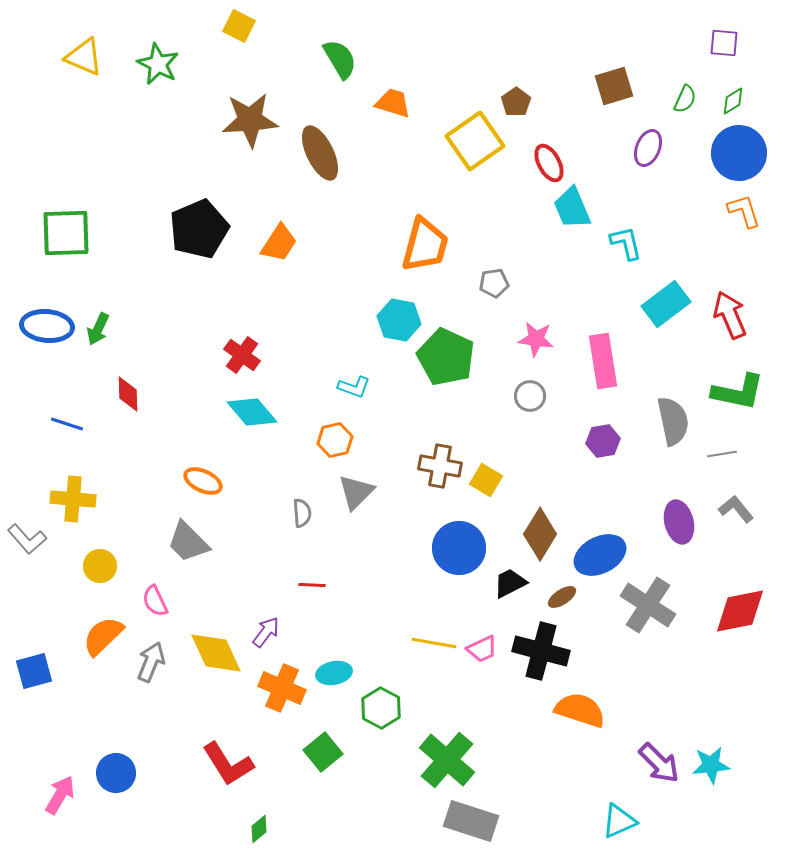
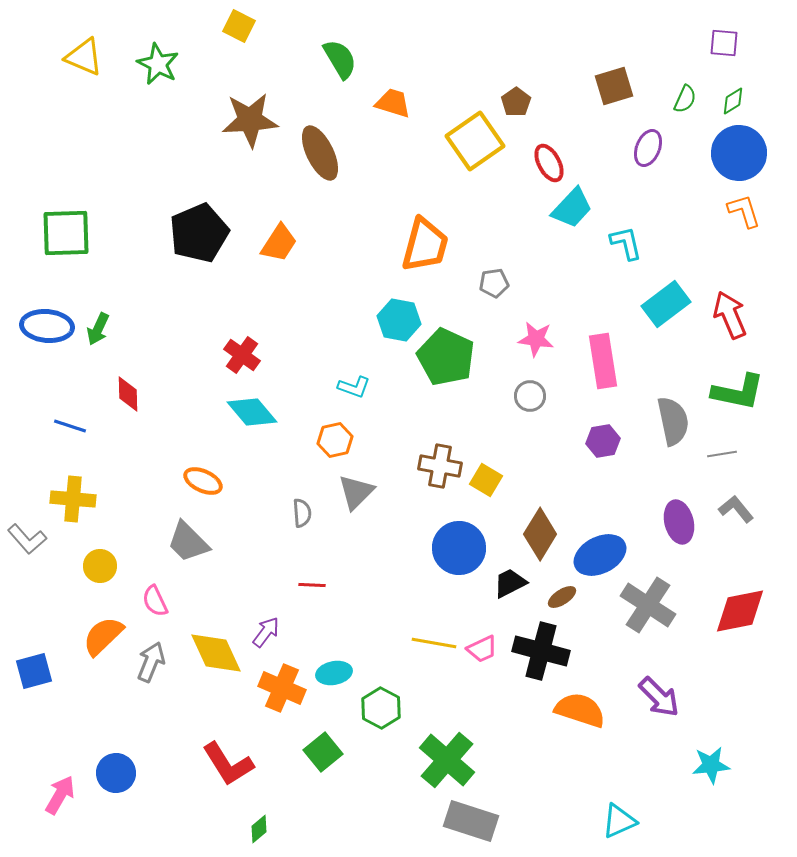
cyan trapezoid at (572, 208): rotated 114 degrees counterclockwise
black pentagon at (199, 229): moved 4 px down
blue line at (67, 424): moved 3 px right, 2 px down
purple arrow at (659, 763): moved 66 px up
